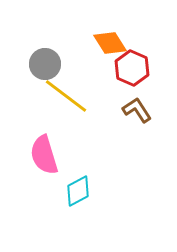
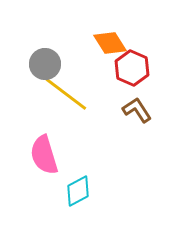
yellow line: moved 2 px up
